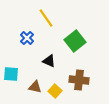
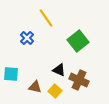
green square: moved 3 px right
black triangle: moved 10 px right, 9 px down
brown cross: rotated 18 degrees clockwise
